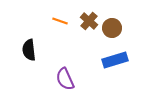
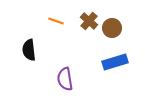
orange line: moved 4 px left
blue rectangle: moved 2 px down
purple semicircle: rotated 15 degrees clockwise
